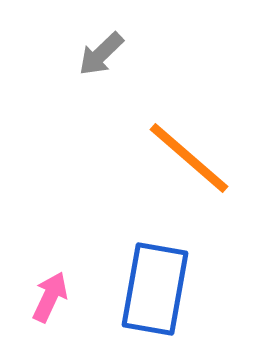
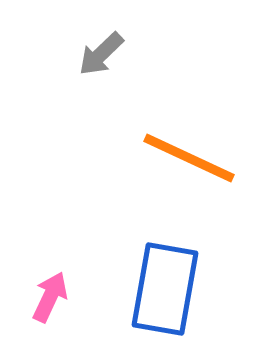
orange line: rotated 16 degrees counterclockwise
blue rectangle: moved 10 px right
